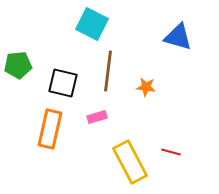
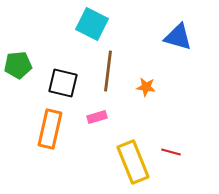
yellow rectangle: moved 3 px right; rotated 6 degrees clockwise
